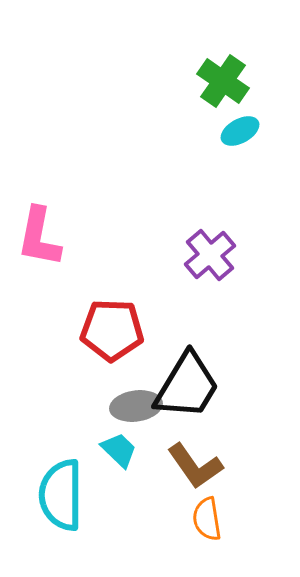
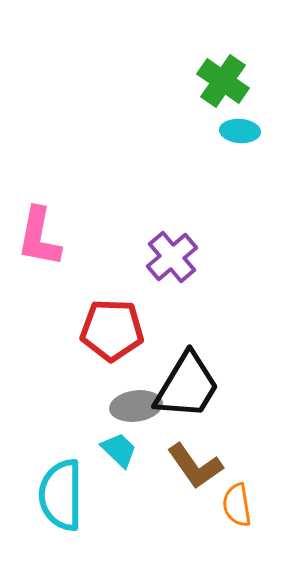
cyan ellipse: rotated 33 degrees clockwise
purple cross: moved 38 px left, 2 px down
orange semicircle: moved 30 px right, 14 px up
